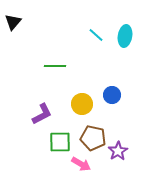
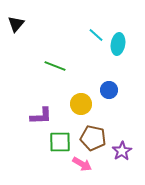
black triangle: moved 3 px right, 2 px down
cyan ellipse: moved 7 px left, 8 px down
green line: rotated 20 degrees clockwise
blue circle: moved 3 px left, 5 px up
yellow circle: moved 1 px left
purple L-shape: moved 1 px left, 2 px down; rotated 25 degrees clockwise
purple star: moved 4 px right
pink arrow: moved 1 px right
